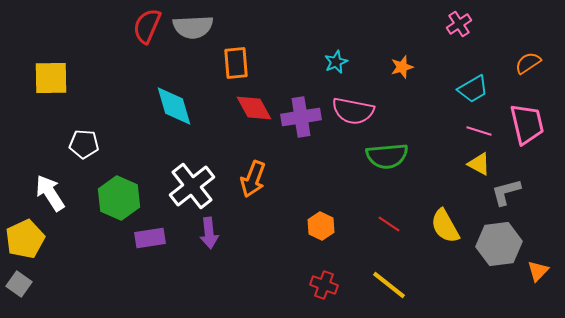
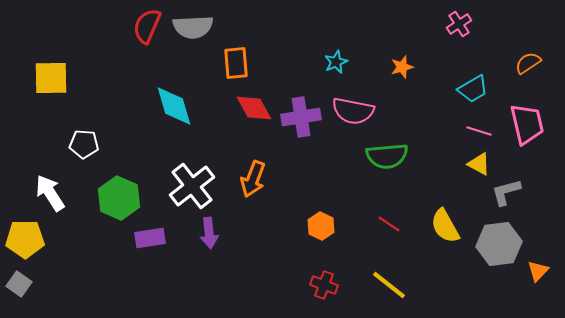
yellow pentagon: rotated 24 degrees clockwise
